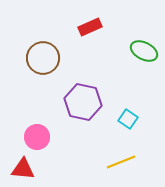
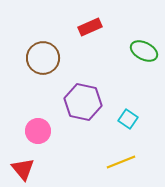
pink circle: moved 1 px right, 6 px up
red triangle: rotated 45 degrees clockwise
